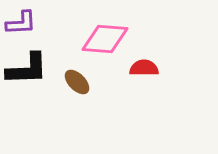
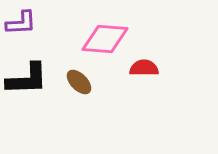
black L-shape: moved 10 px down
brown ellipse: moved 2 px right
